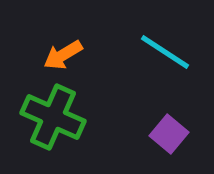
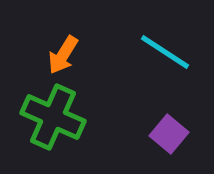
orange arrow: rotated 27 degrees counterclockwise
